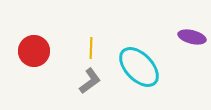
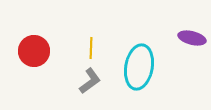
purple ellipse: moved 1 px down
cyan ellipse: rotated 54 degrees clockwise
